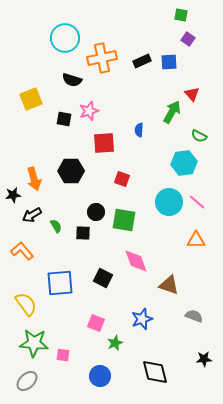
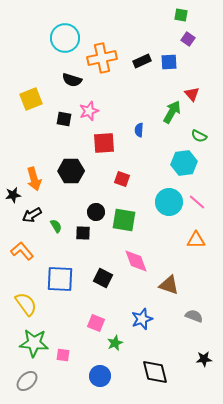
blue square at (60, 283): moved 4 px up; rotated 8 degrees clockwise
